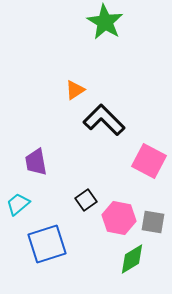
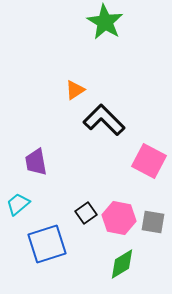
black square: moved 13 px down
green diamond: moved 10 px left, 5 px down
